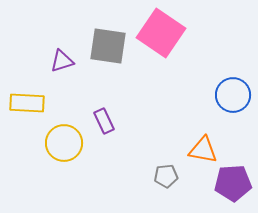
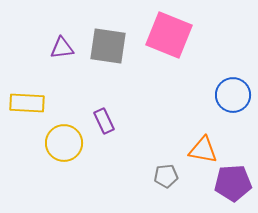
pink square: moved 8 px right, 2 px down; rotated 12 degrees counterclockwise
purple triangle: moved 13 px up; rotated 10 degrees clockwise
